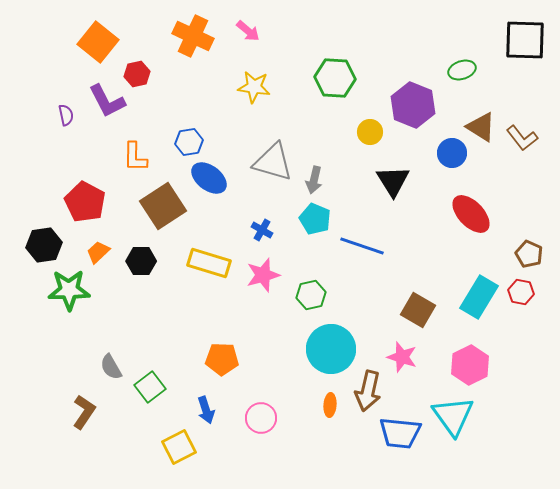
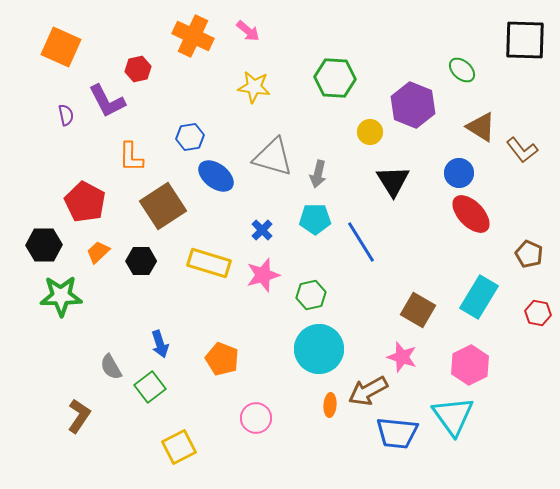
orange square at (98, 42): moved 37 px left, 5 px down; rotated 15 degrees counterclockwise
green ellipse at (462, 70): rotated 60 degrees clockwise
red hexagon at (137, 74): moved 1 px right, 5 px up
brown L-shape at (522, 138): moved 12 px down
blue hexagon at (189, 142): moved 1 px right, 5 px up
blue circle at (452, 153): moved 7 px right, 20 px down
orange L-shape at (135, 157): moved 4 px left
gray triangle at (273, 162): moved 5 px up
blue ellipse at (209, 178): moved 7 px right, 2 px up
gray arrow at (314, 180): moved 4 px right, 6 px up
cyan pentagon at (315, 219): rotated 24 degrees counterclockwise
blue cross at (262, 230): rotated 15 degrees clockwise
black hexagon at (44, 245): rotated 8 degrees clockwise
blue line at (362, 246): moved 1 px left, 4 px up; rotated 39 degrees clockwise
green star at (69, 290): moved 8 px left, 6 px down
red hexagon at (521, 292): moved 17 px right, 21 px down
cyan circle at (331, 349): moved 12 px left
orange pentagon at (222, 359): rotated 20 degrees clockwise
brown arrow at (368, 391): rotated 48 degrees clockwise
blue arrow at (206, 410): moved 46 px left, 66 px up
brown L-shape at (84, 412): moved 5 px left, 4 px down
pink circle at (261, 418): moved 5 px left
blue trapezoid at (400, 433): moved 3 px left
